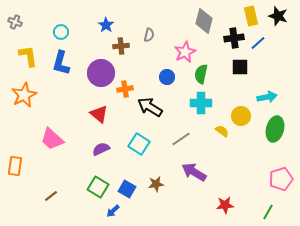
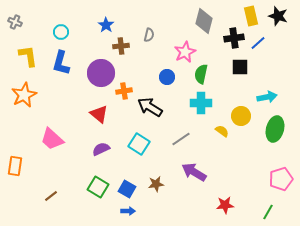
orange cross: moved 1 px left, 2 px down
blue arrow: moved 15 px right; rotated 136 degrees counterclockwise
